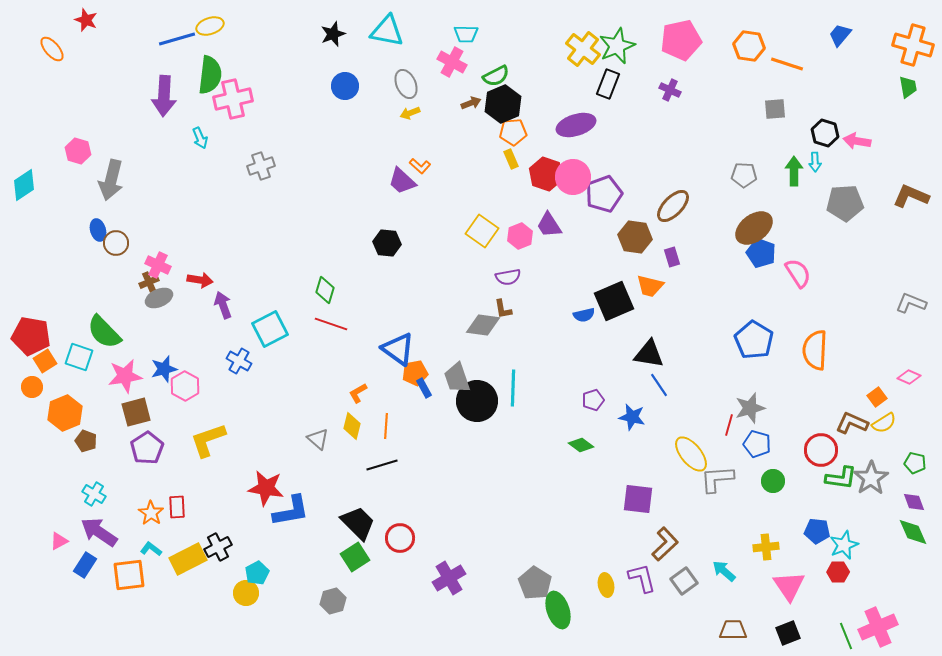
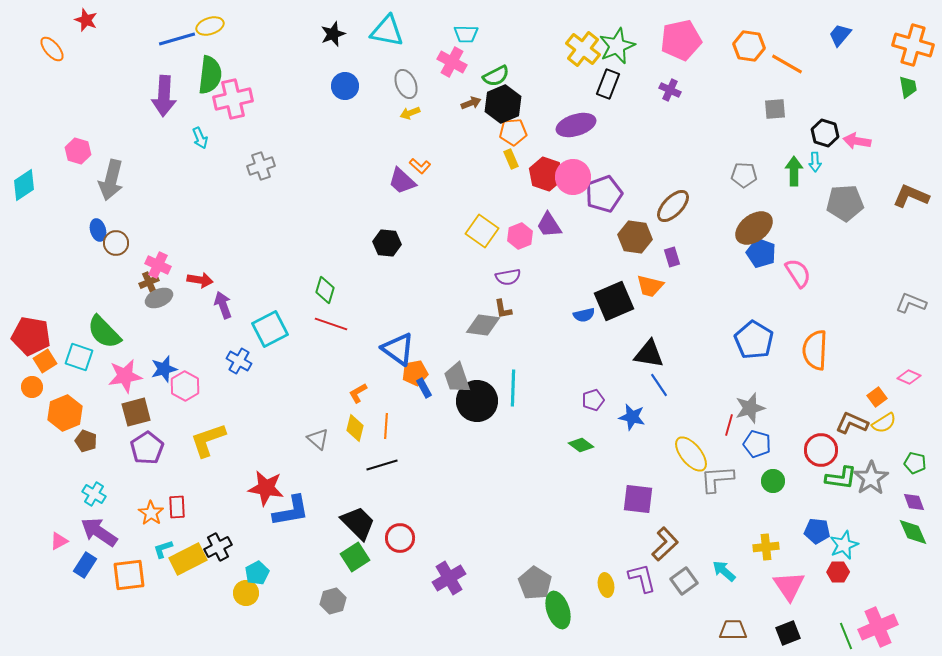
orange line at (787, 64): rotated 12 degrees clockwise
yellow diamond at (352, 426): moved 3 px right, 2 px down
cyan L-shape at (151, 549): moved 12 px right; rotated 55 degrees counterclockwise
